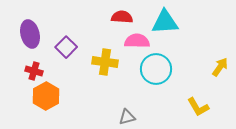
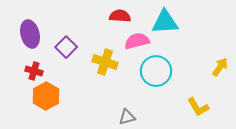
red semicircle: moved 2 px left, 1 px up
pink semicircle: rotated 15 degrees counterclockwise
yellow cross: rotated 10 degrees clockwise
cyan circle: moved 2 px down
